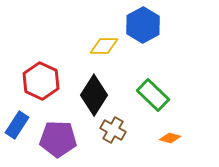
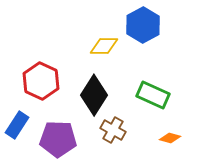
green rectangle: rotated 20 degrees counterclockwise
